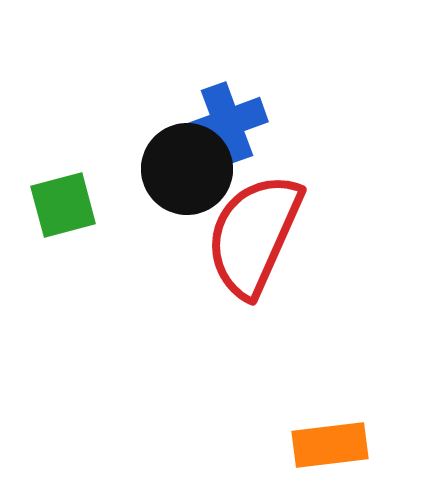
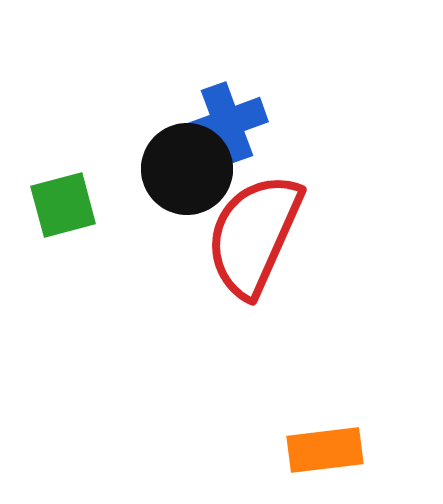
orange rectangle: moved 5 px left, 5 px down
